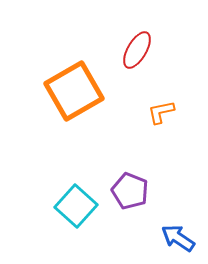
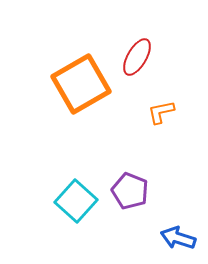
red ellipse: moved 7 px down
orange square: moved 7 px right, 7 px up
cyan square: moved 5 px up
blue arrow: rotated 16 degrees counterclockwise
